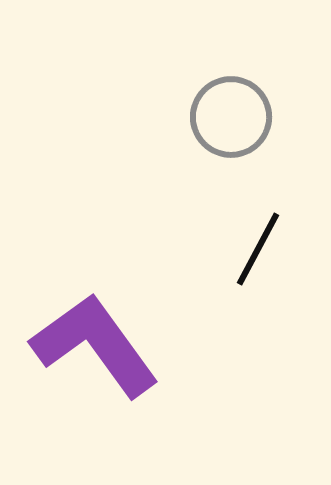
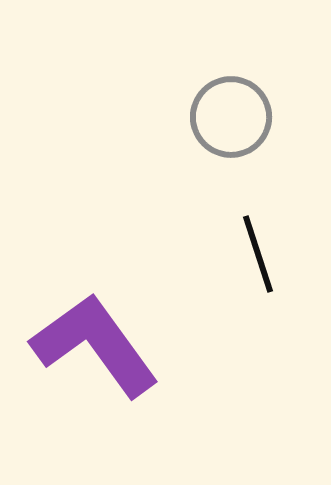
black line: moved 5 px down; rotated 46 degrees counterclockwise
